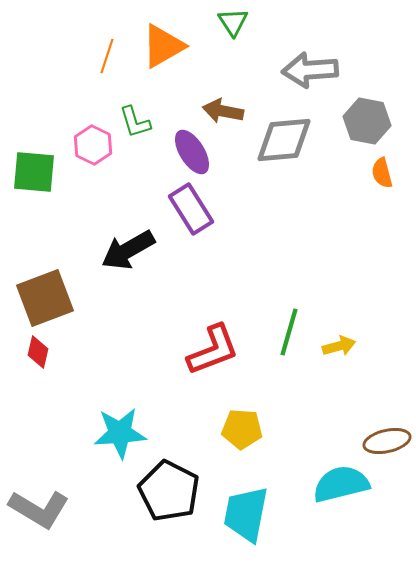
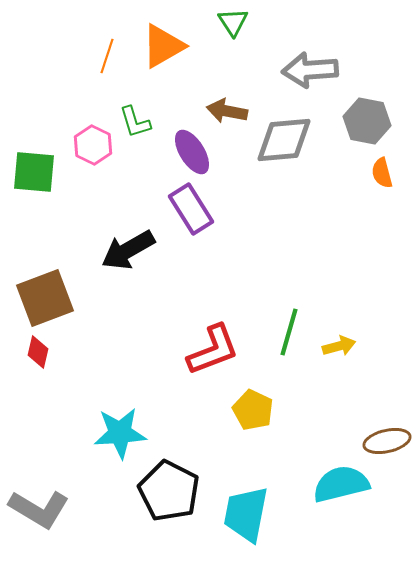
brown arrow: moved 4 px right
yellow pentagon: moved 11 px right, 19 px up; rotated 21 degrees clockwise
